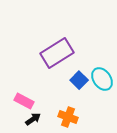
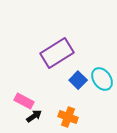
blue square: moved 1 px left
black arrow: moved 1 px right, 3 px up
